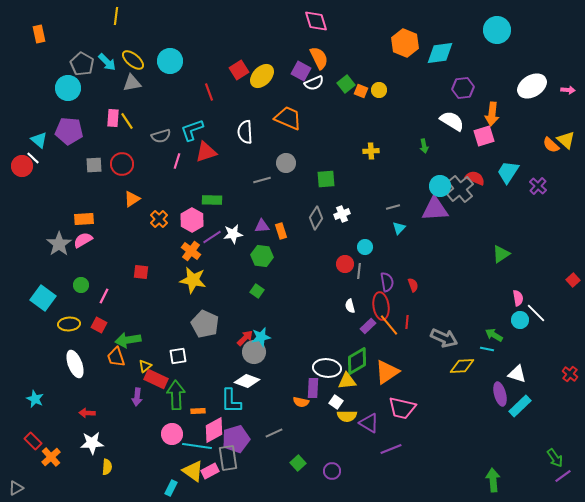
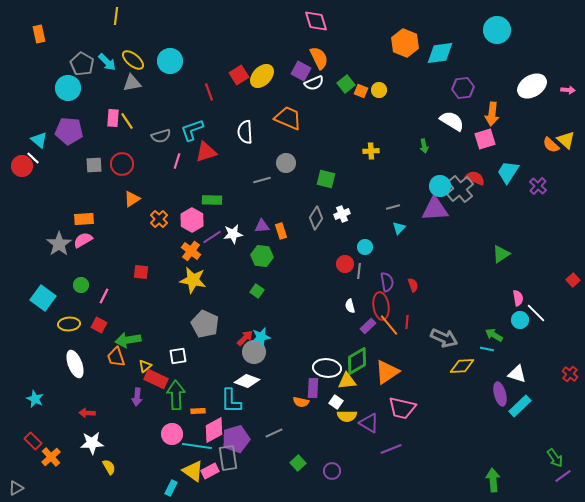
red square at (239, 70): moved 5 px down
pink square at (484, 136): moved 1 px right, 3 px down
green square at (326, 179): rotated 18 degrees clockwise
yellow semicircle at (107, 467): moved 2 px right; rotated 35 degrees counterclockwise
